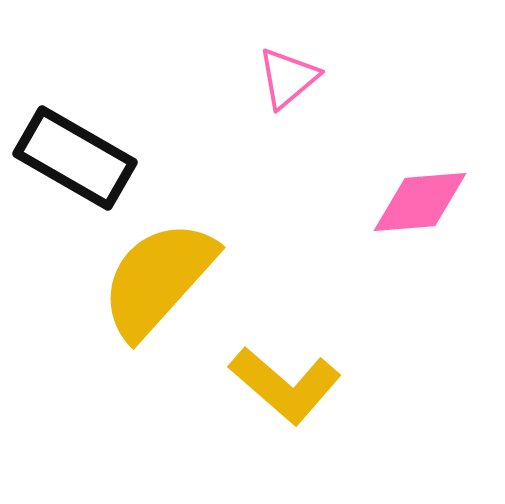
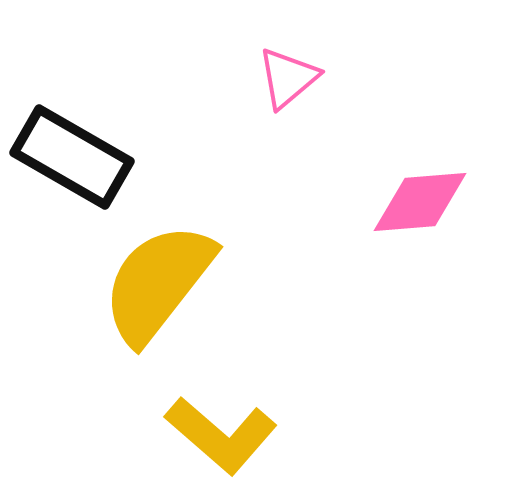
black rectangle: moved 3 px left, 1 px up
yellow semicircle: moved 4 px down; rotated 4 degrees counterclockwise
yellow L-shape: moved 64 px left, 50 px down
